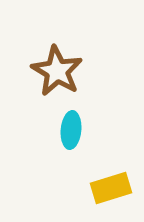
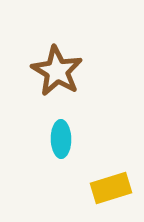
cyan ellipse: moved 10 px left, 9 px down; rotated 6 degrees counterclockwise
